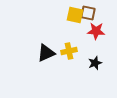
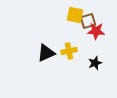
brown square: moved 8 px down; rotated 28 degrees counterclockwise
